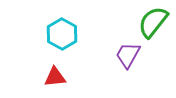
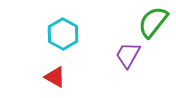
cyan hexagon: moved 1 px right
red triangle: rotated 35 degrees clockwise
